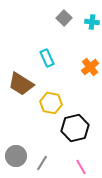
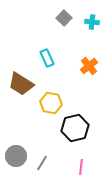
orange cross: moved 1 px left, 1 px up
pink line: rotated 35 degrees clockwise
